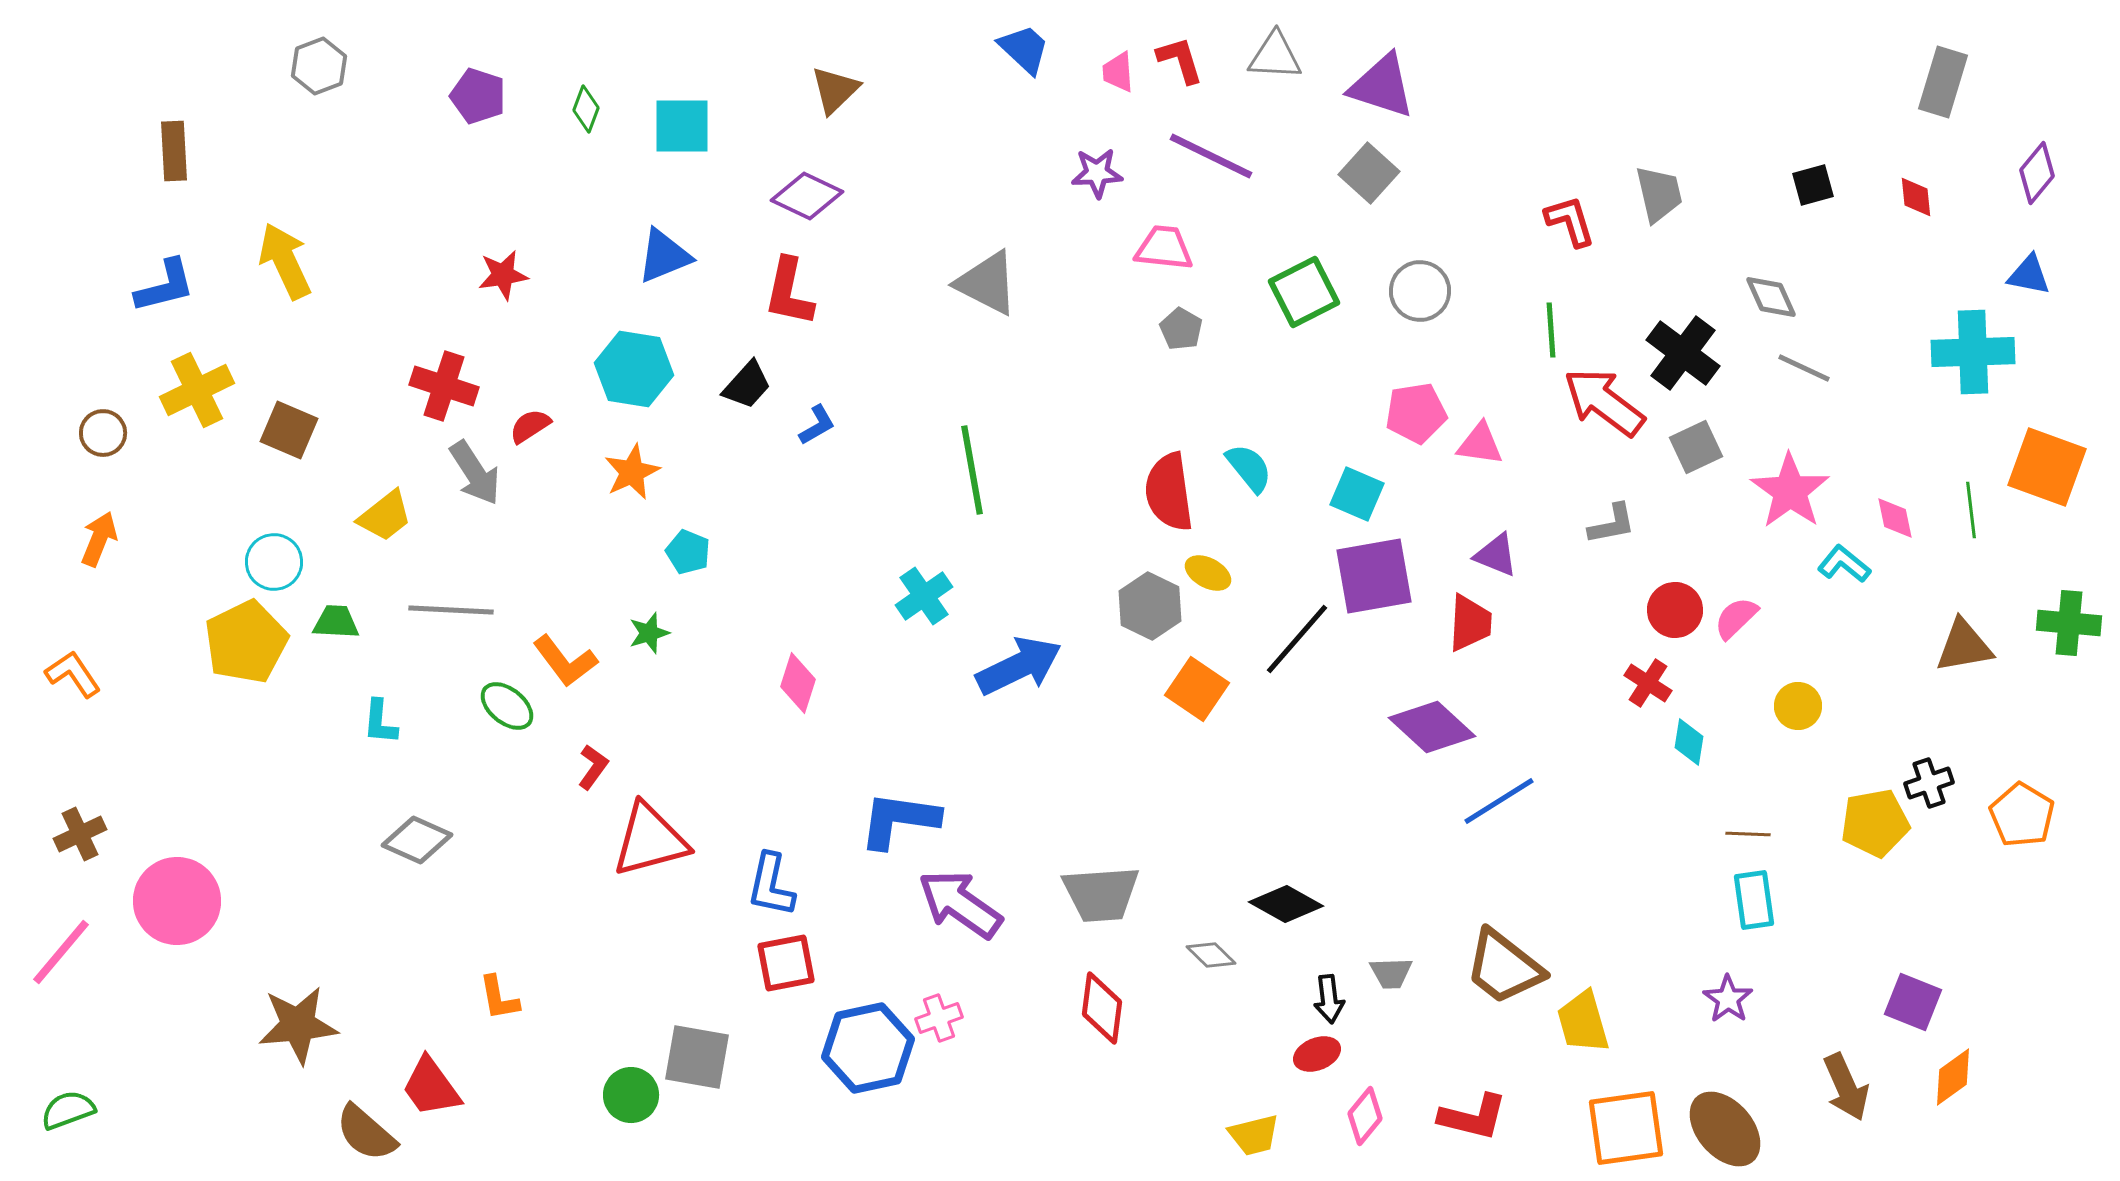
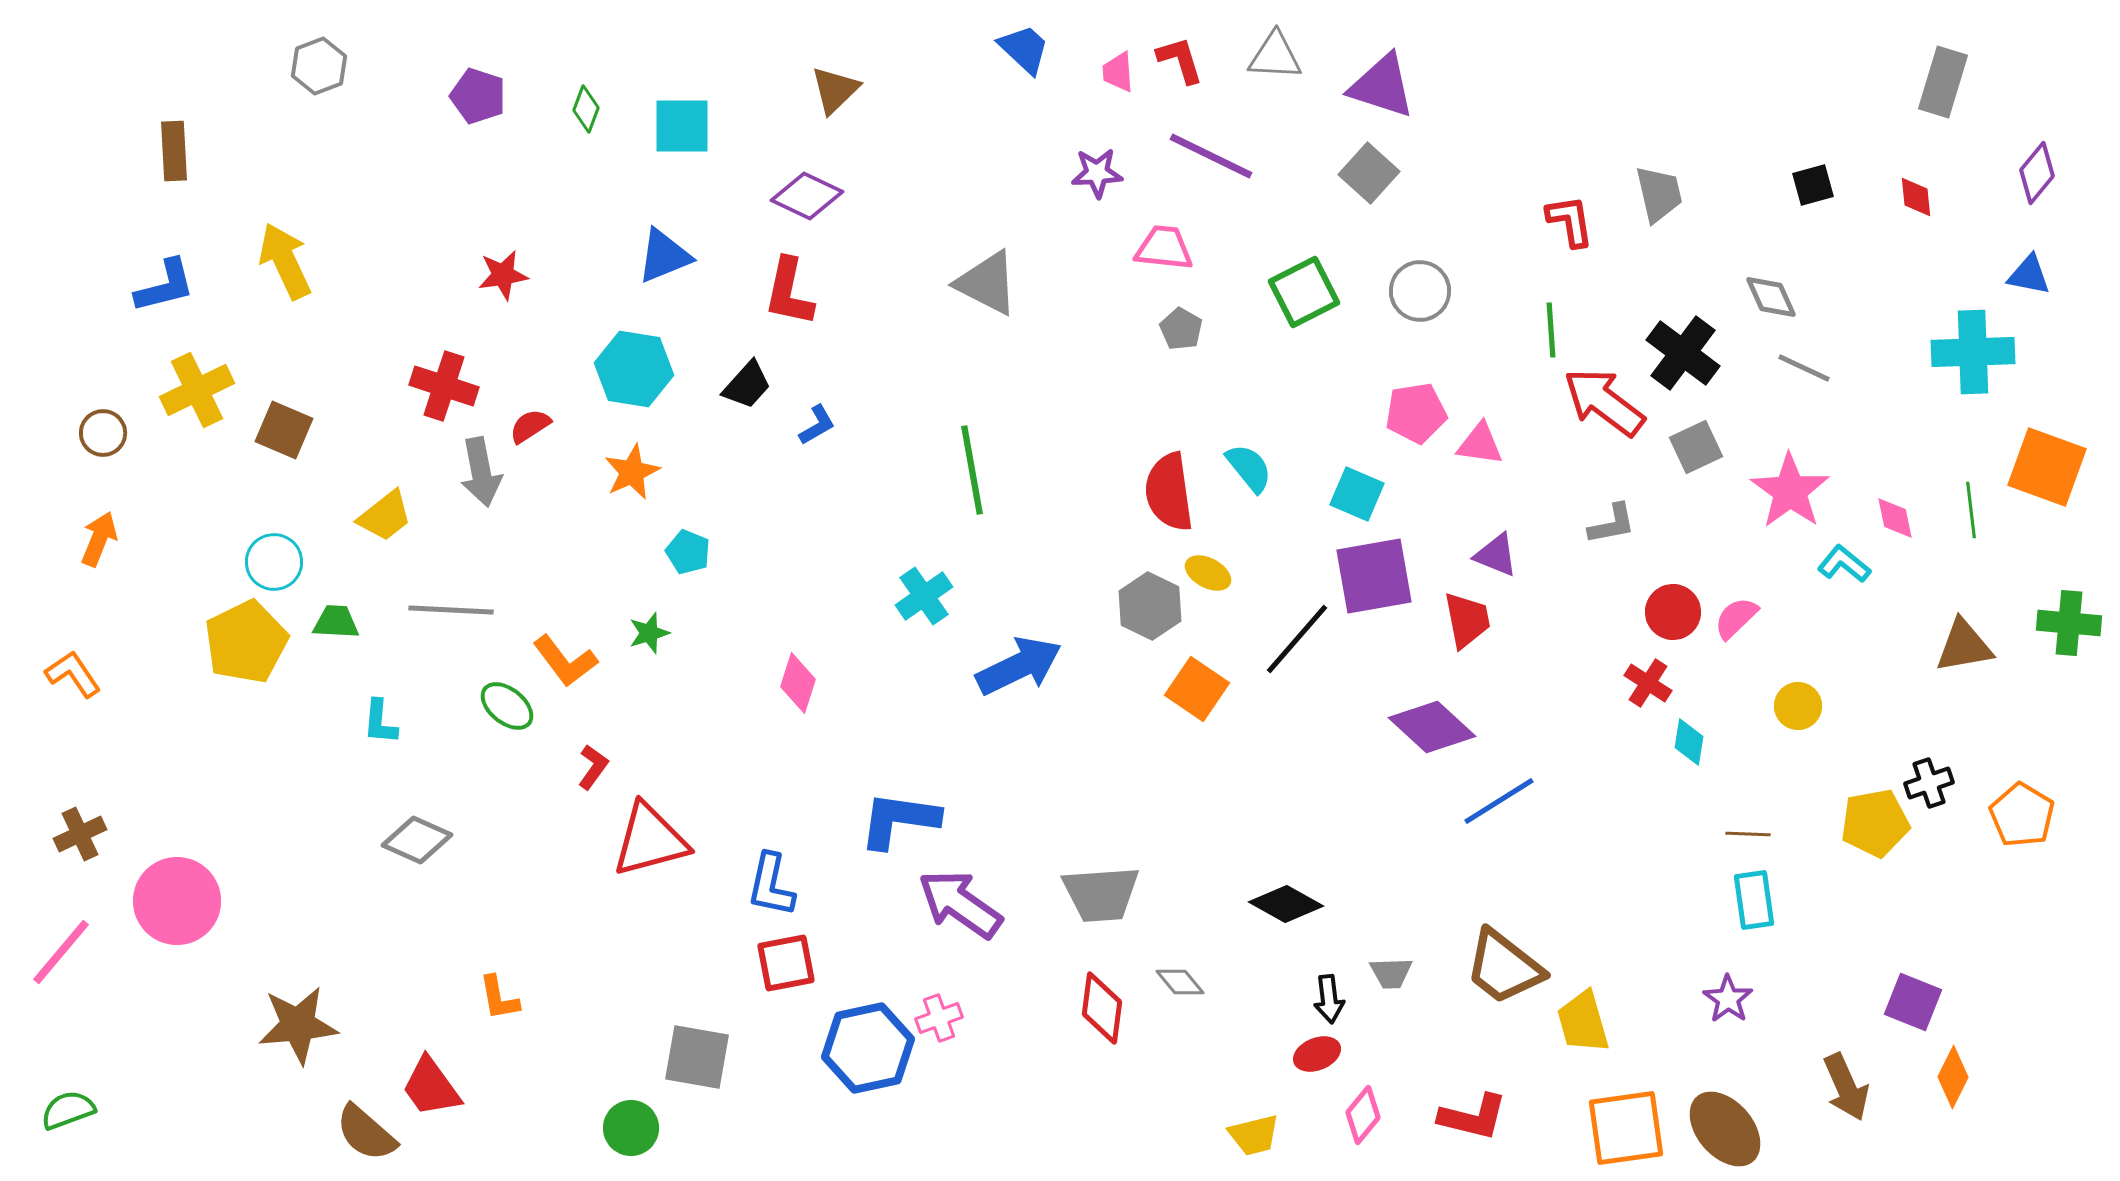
red L-shape at (1570, 221): rotated 8 degrees clockwise
brown square at (289, 430): moved 5 px left
gray arrow at (475, 473): moved 6 px right, 1 px up; rotated 22 degrees clockwise
red circle at (1675, 610): moved 2 px left, 2 px down
red trapezoid at (1470, 623): moved 3 px left, 3 px up; rotated 14 degrees counterclockwise
gray diamond at (1211, 955): moved 31 px left, 27 px down; rotated 6 degrees clockwise
orange diamond at (1953, 1077): rotated 28 degrees counterclockwise
green circle at (631, 1095): moved 33 px down
pink diamond at (1365, 1116): moved 2 px left, 1 px up
